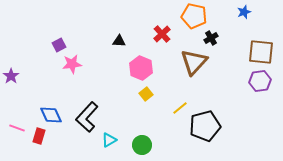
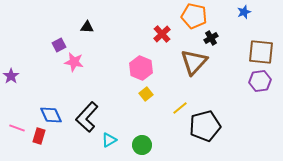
black triangle: moved 32 px left, 14 px up
pink star: moved 2 px right, 2 px up; rotated 18 degrees clockwise
